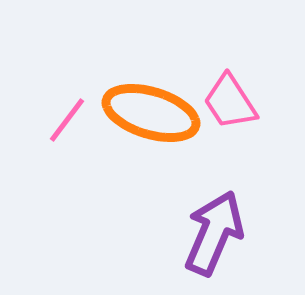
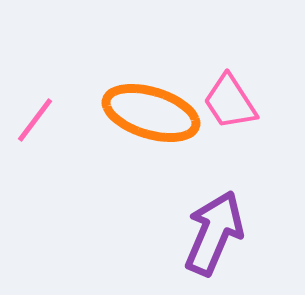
pink line: moved 32 px left
